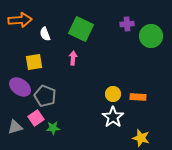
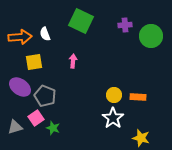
orange arrow: moved 17 px down
purple cross: moved 2 px left, 1 px down
green square: moved 8 px up
pink arrow: moved 3 px down
yellow circle: moved 1 px right, 1 px down
white star: moved 1 px down
green star: rotated 24 degrees clockwise
